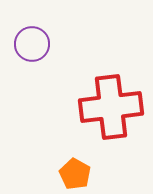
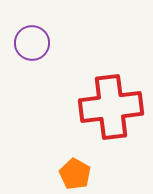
purple circle: moved 1 px up
